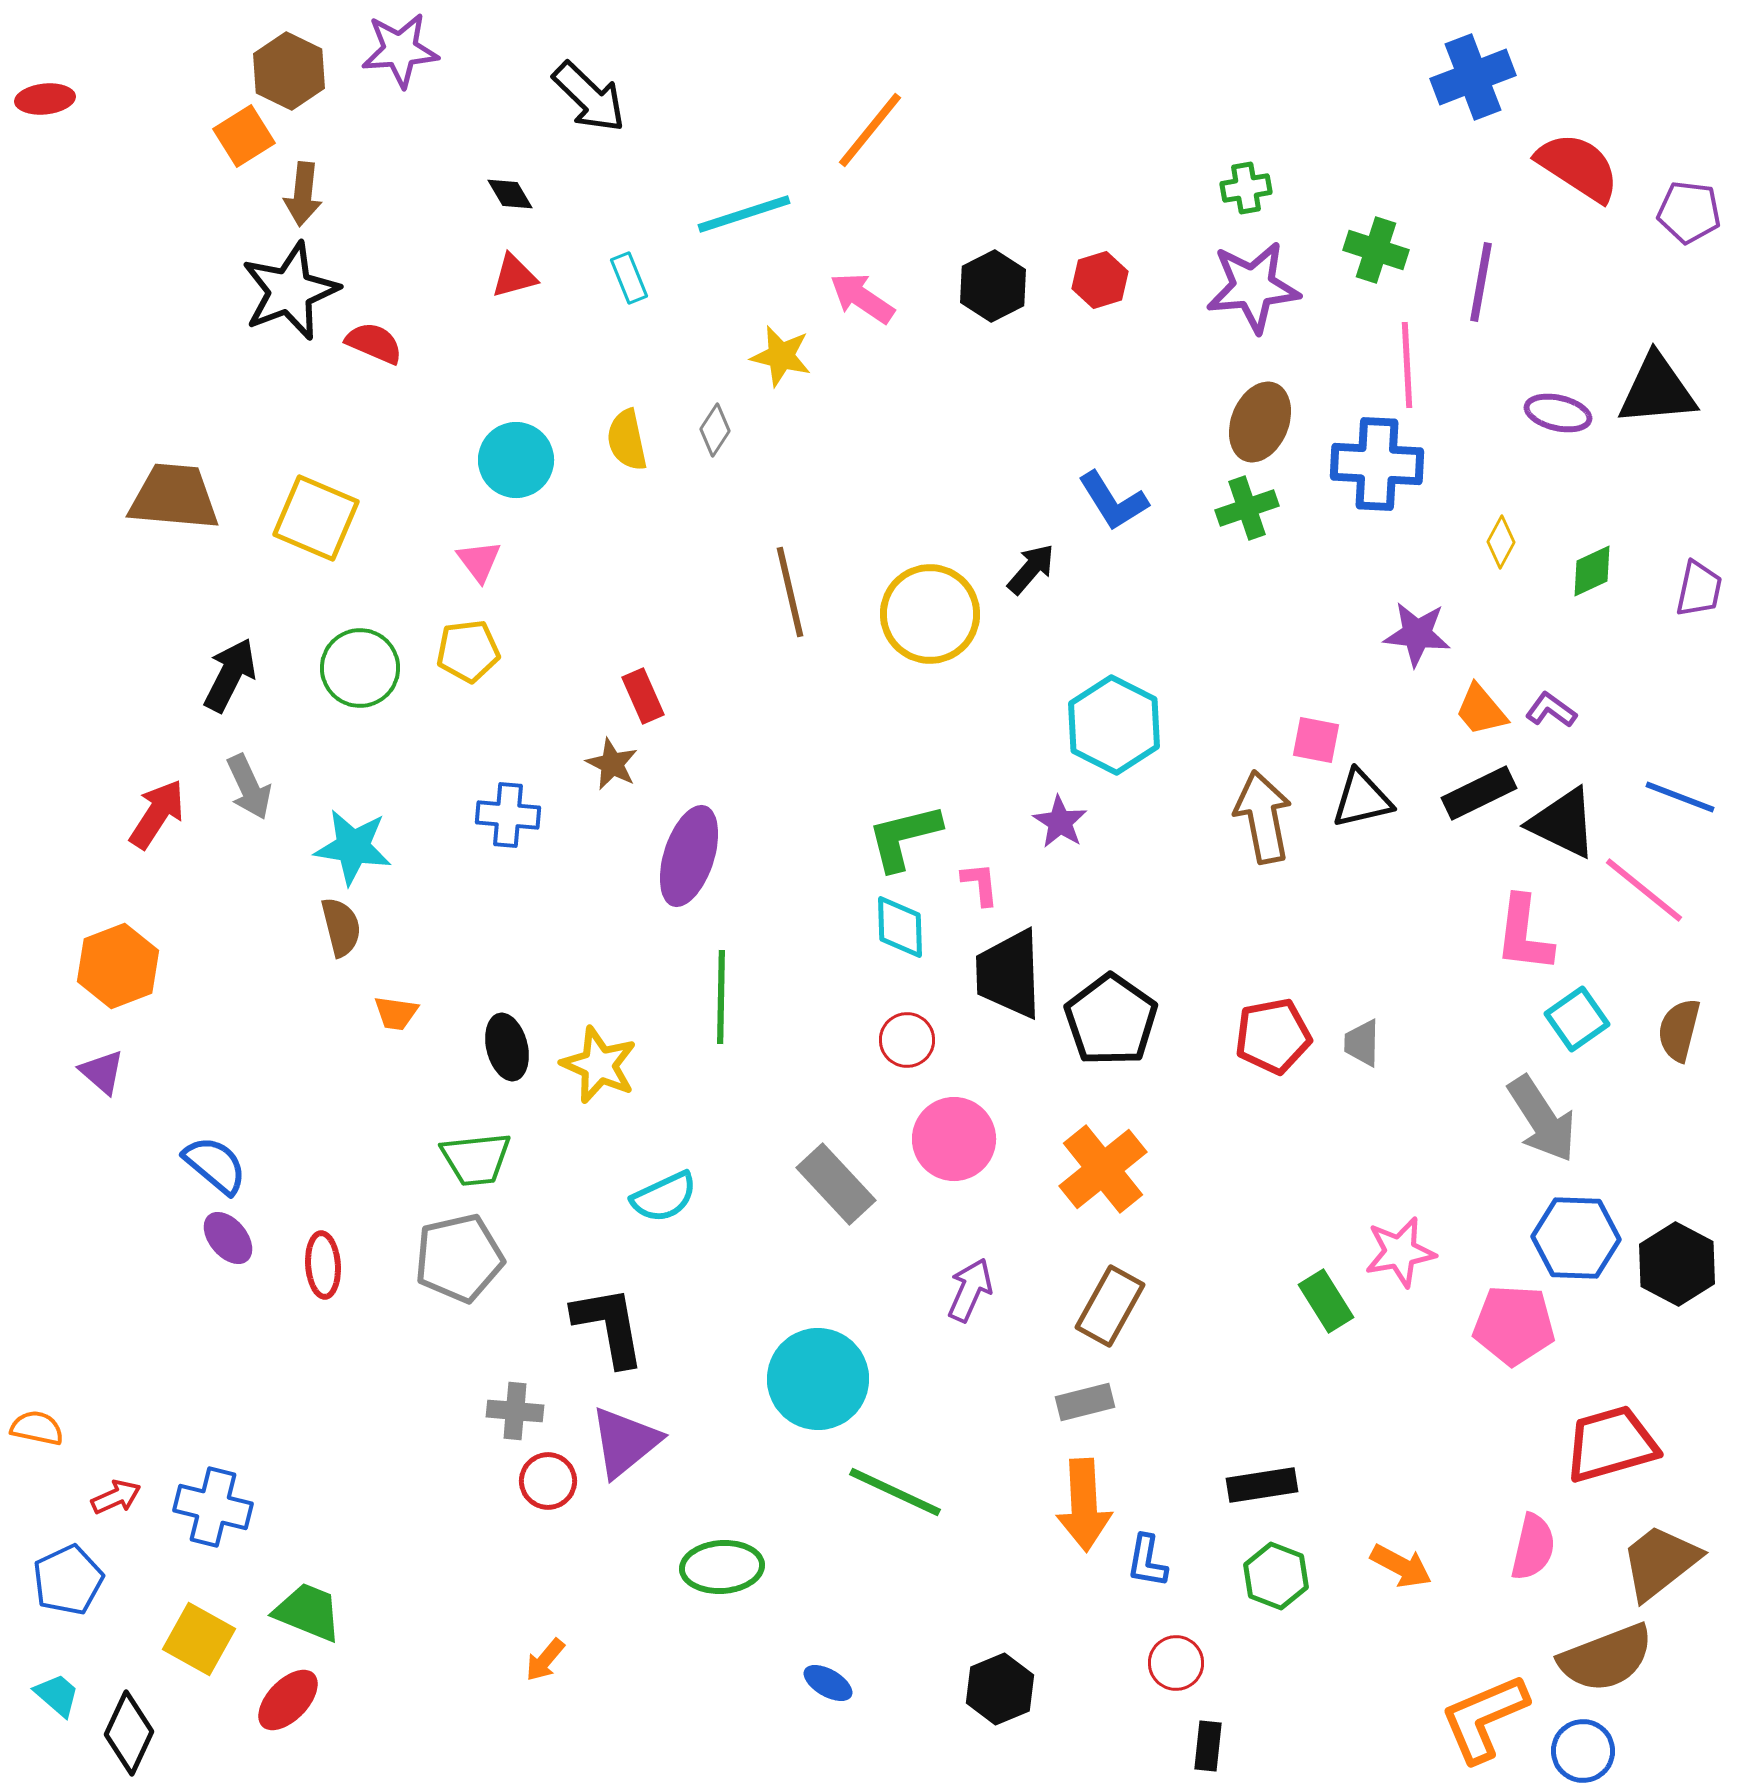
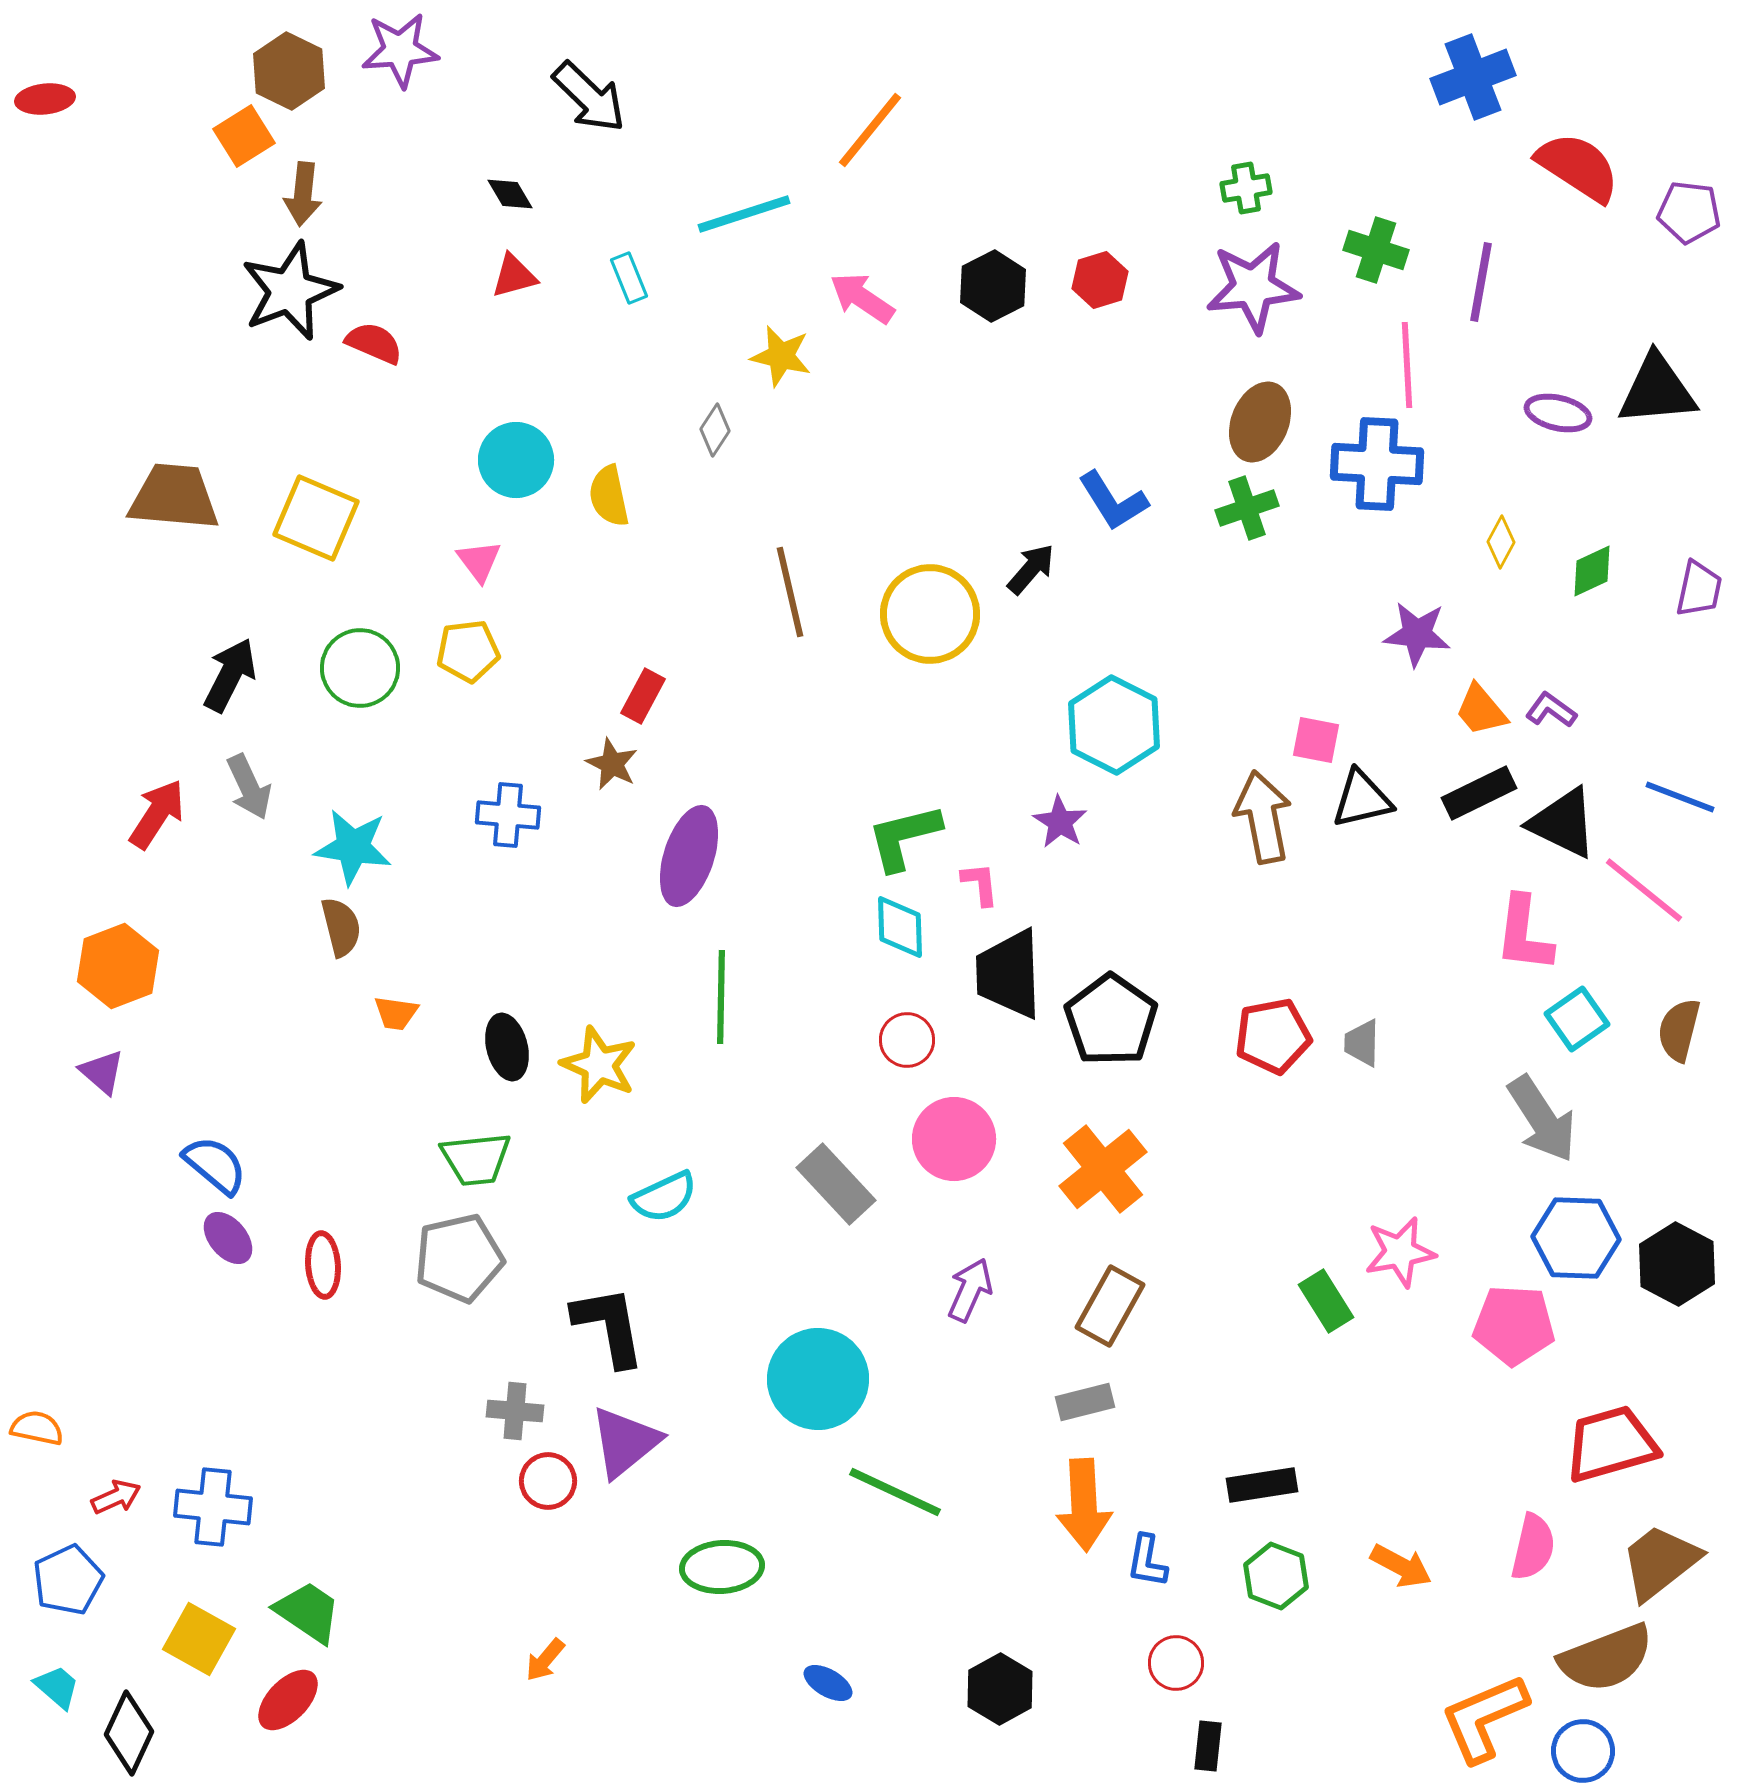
yellow semicircle at (627, 440): moved 18 px left, 56 px down
red rectangle at (643, 696): rotated 52 degrees clockwise
blue cross at (213, 1507): rotated 8 degrees counterclockwise
green trapezoid at (308, 1612): rotated 12 degrees clockwise
black hexagon at (1000, 1689): rotated 6 degrees counterclockwise
cyan trapezoid at (57, 1695): moved 8 px up
